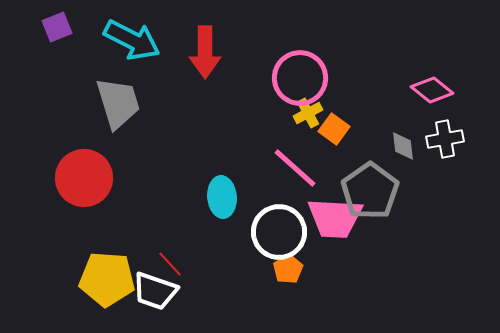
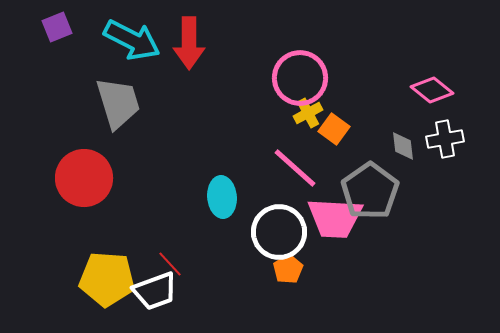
red arrow: moved 16 px left, 9 px up
white trapezoid: rotated 39 degrees counterclockwise
